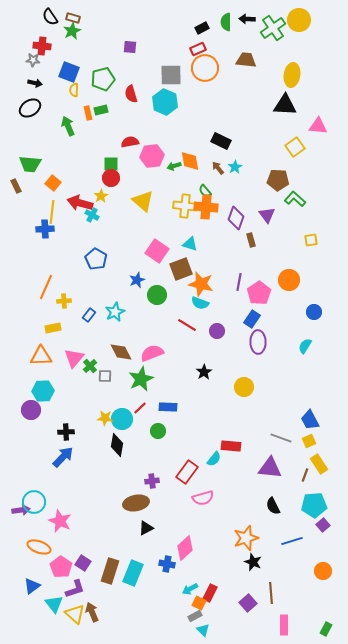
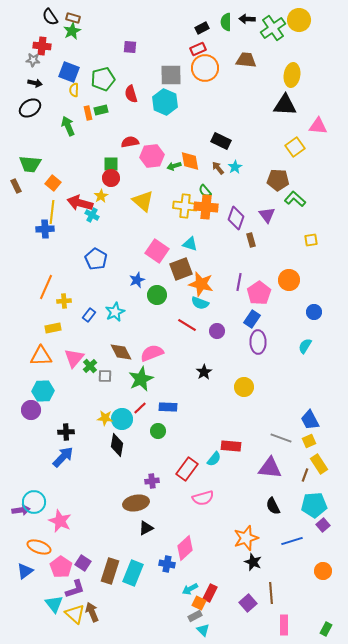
red rectangle at (187, 472): moved 3 px up
blue triangle at (32, 586): moved 7 px left, 15 px up
